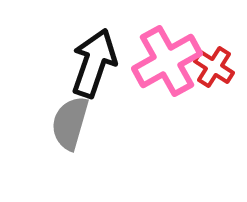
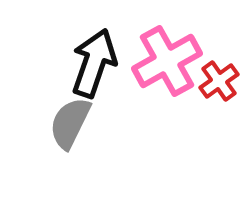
red cross: moved 5 px right, 14 px down; rotated 21 degrees clockwise
gray semicircle: rotated 10 degrees clockwise
